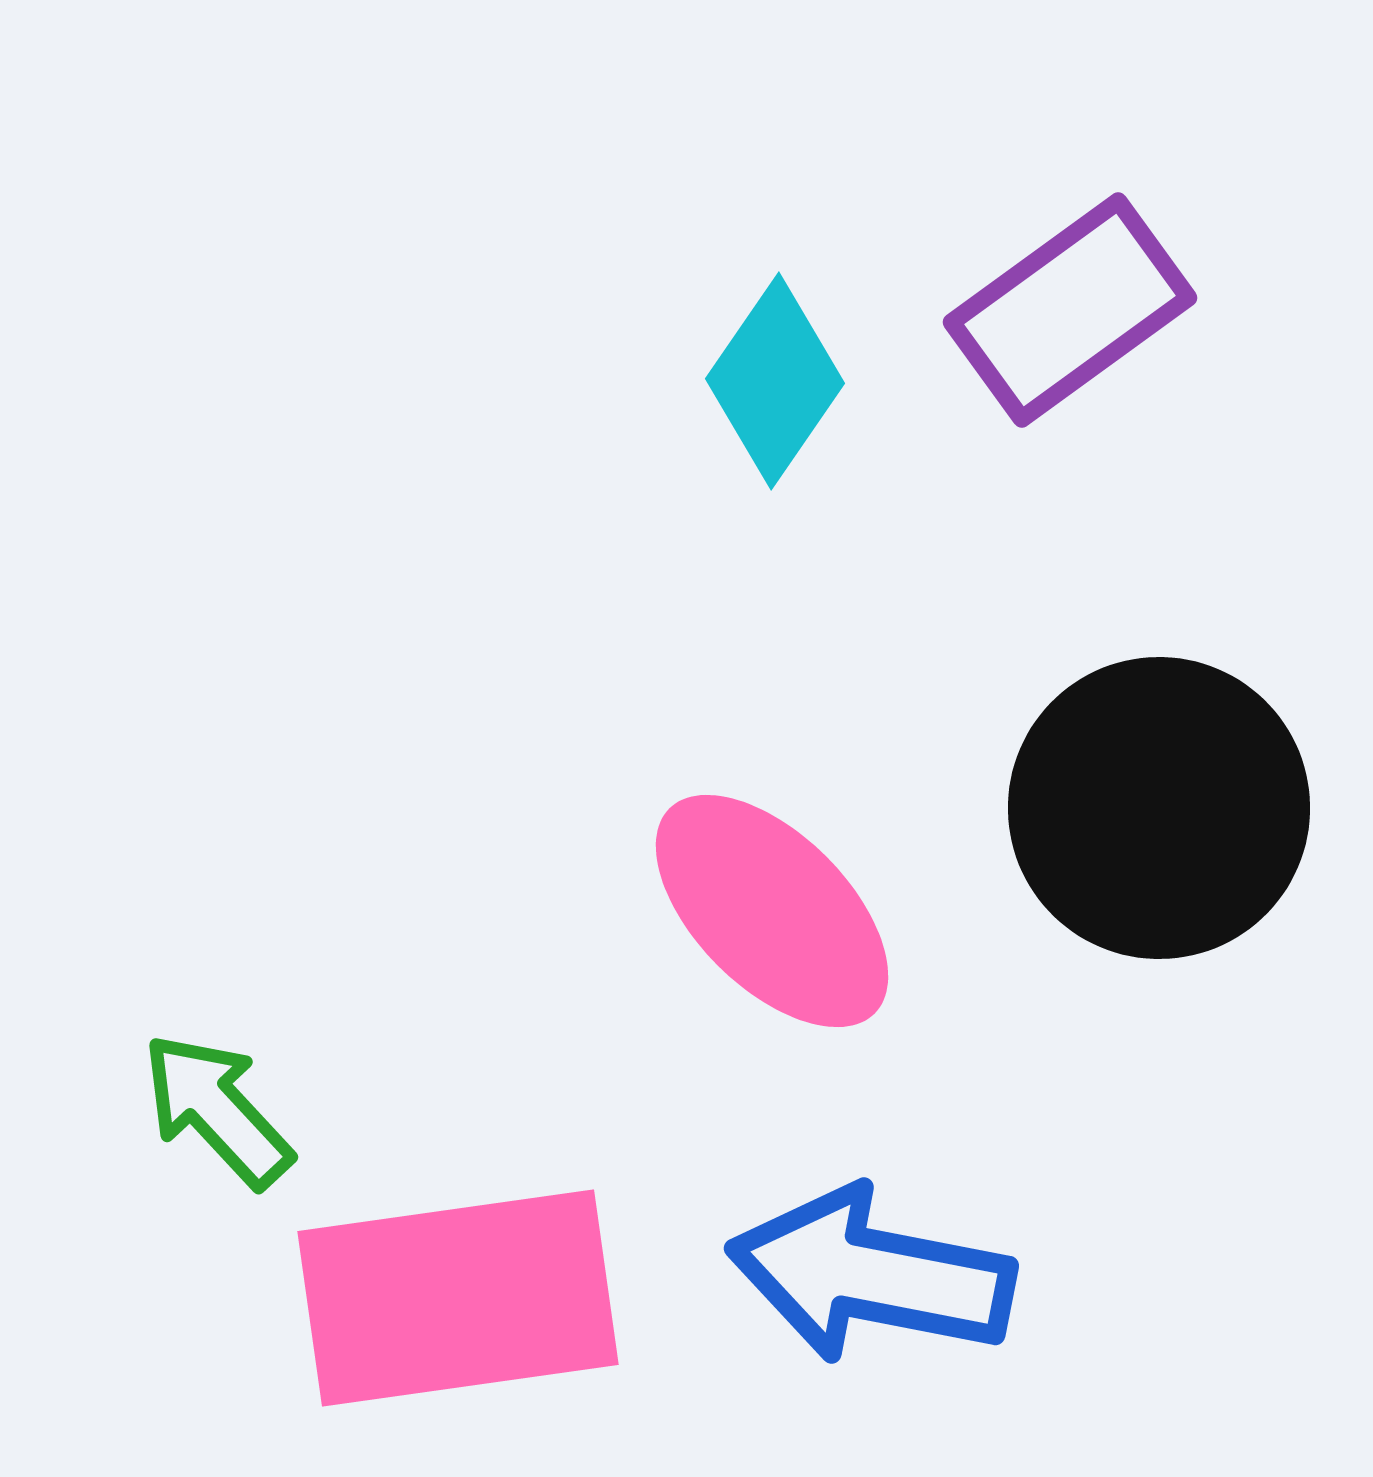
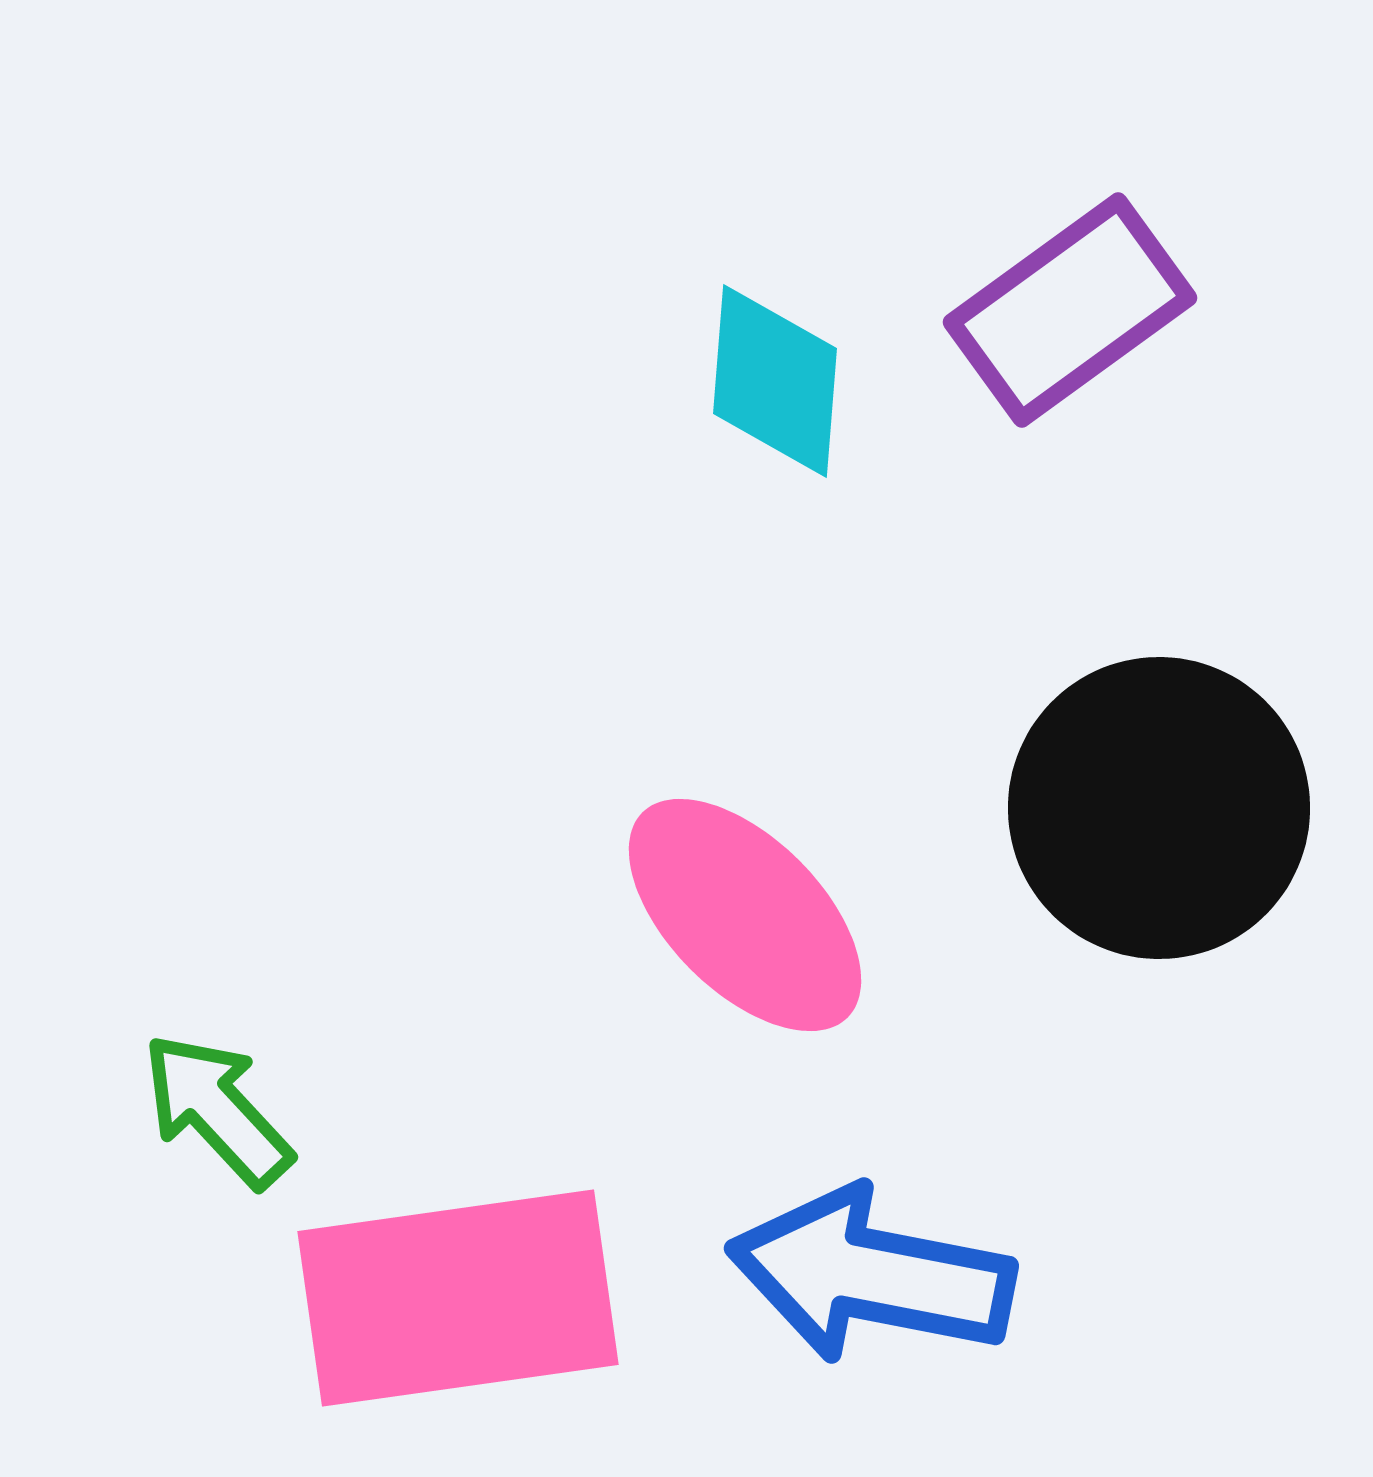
cyan diamond: rotated 30 degrees counterclockwise
pink ellipse: moved 27 px left, 4 px down
